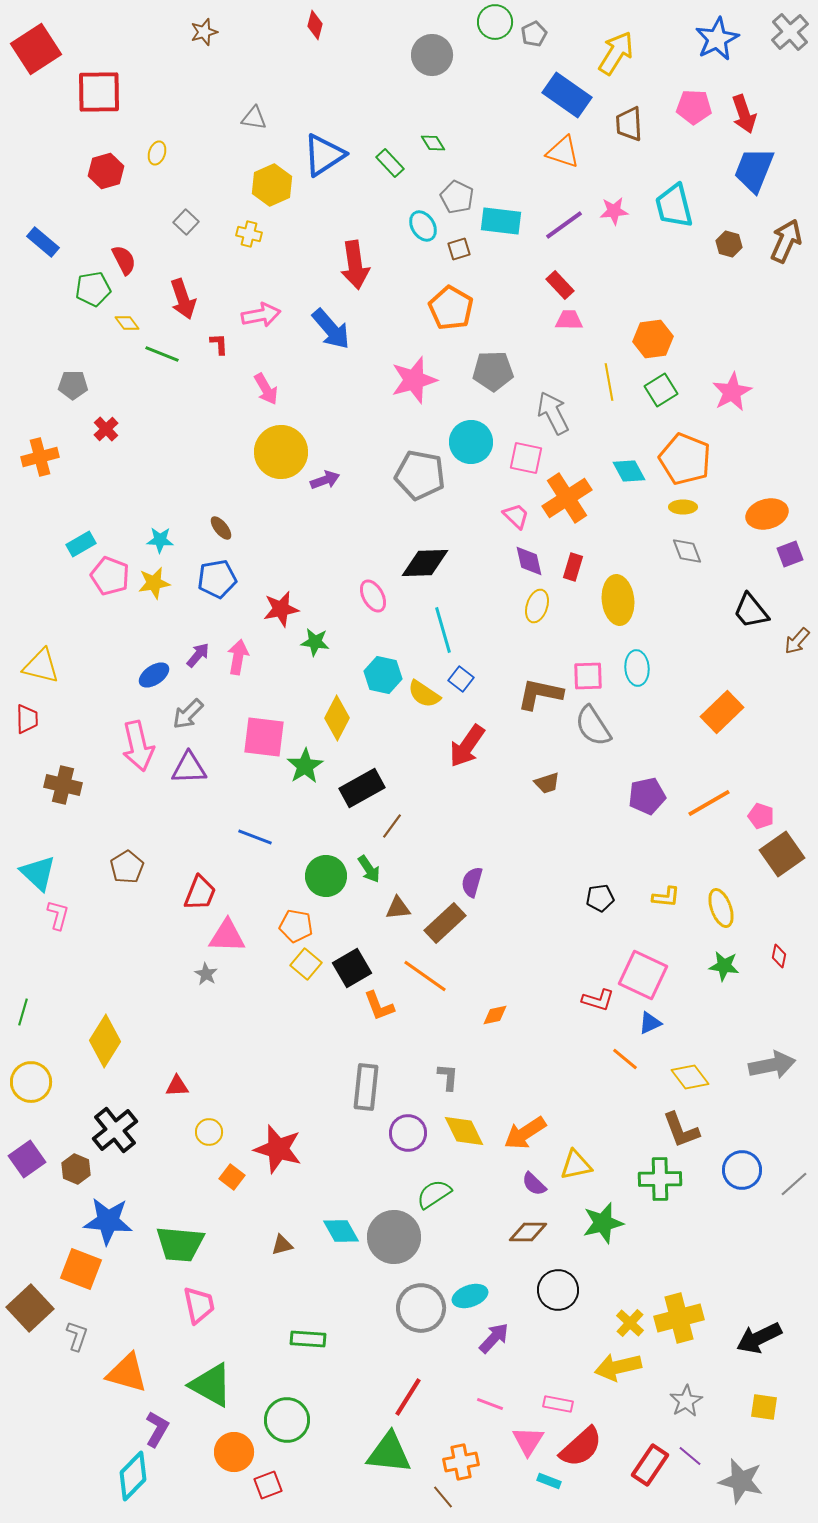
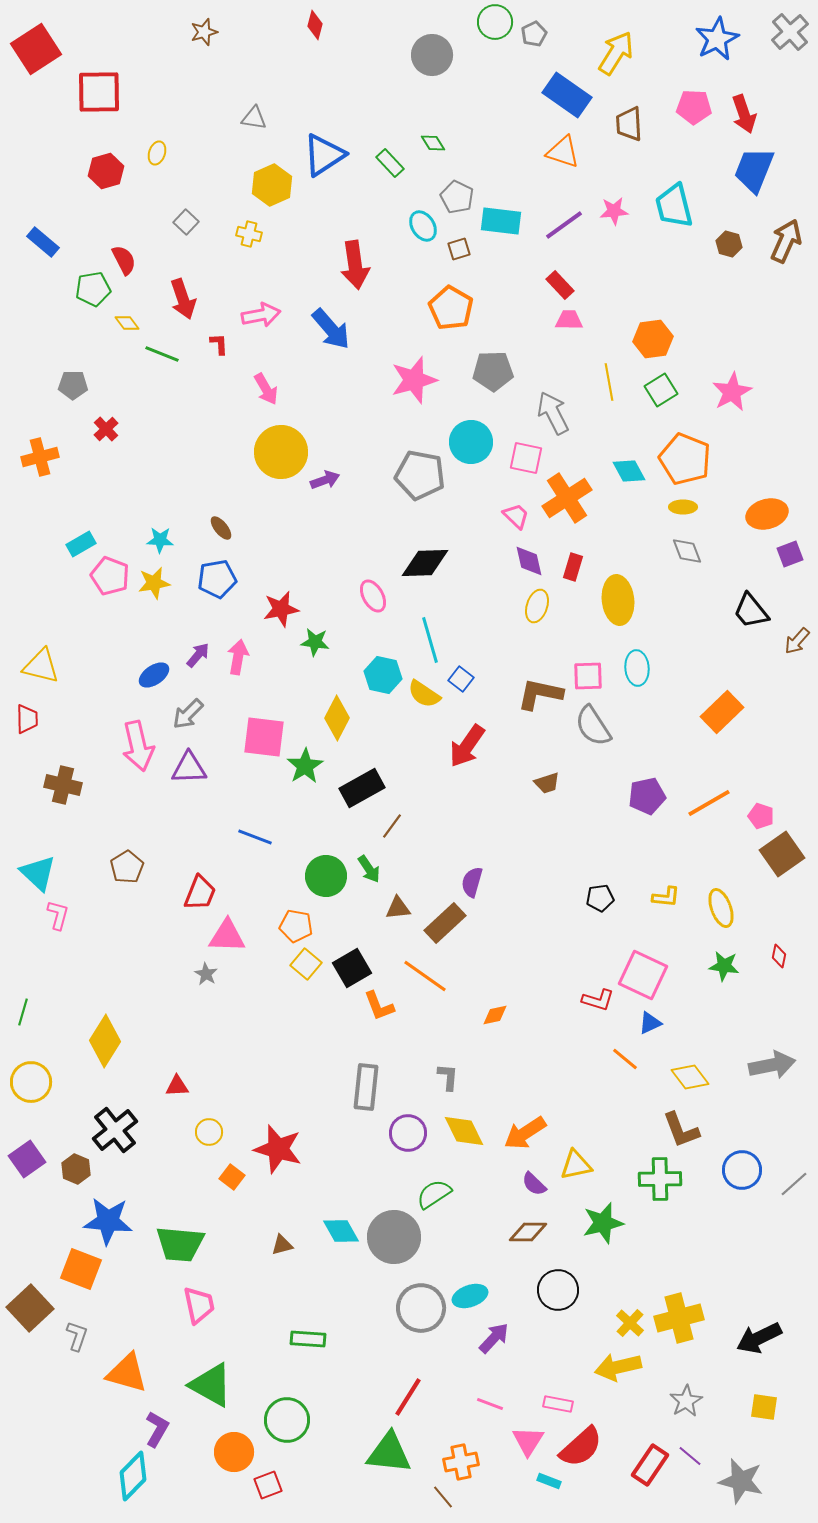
cyan line at (443, 630): moved 13 px left, 10 px down
